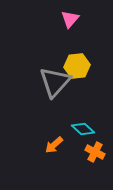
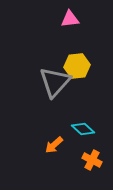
pink triangle: rotated 42 degrees clockwise
orange cross: moved 3 px left, 8 px down
